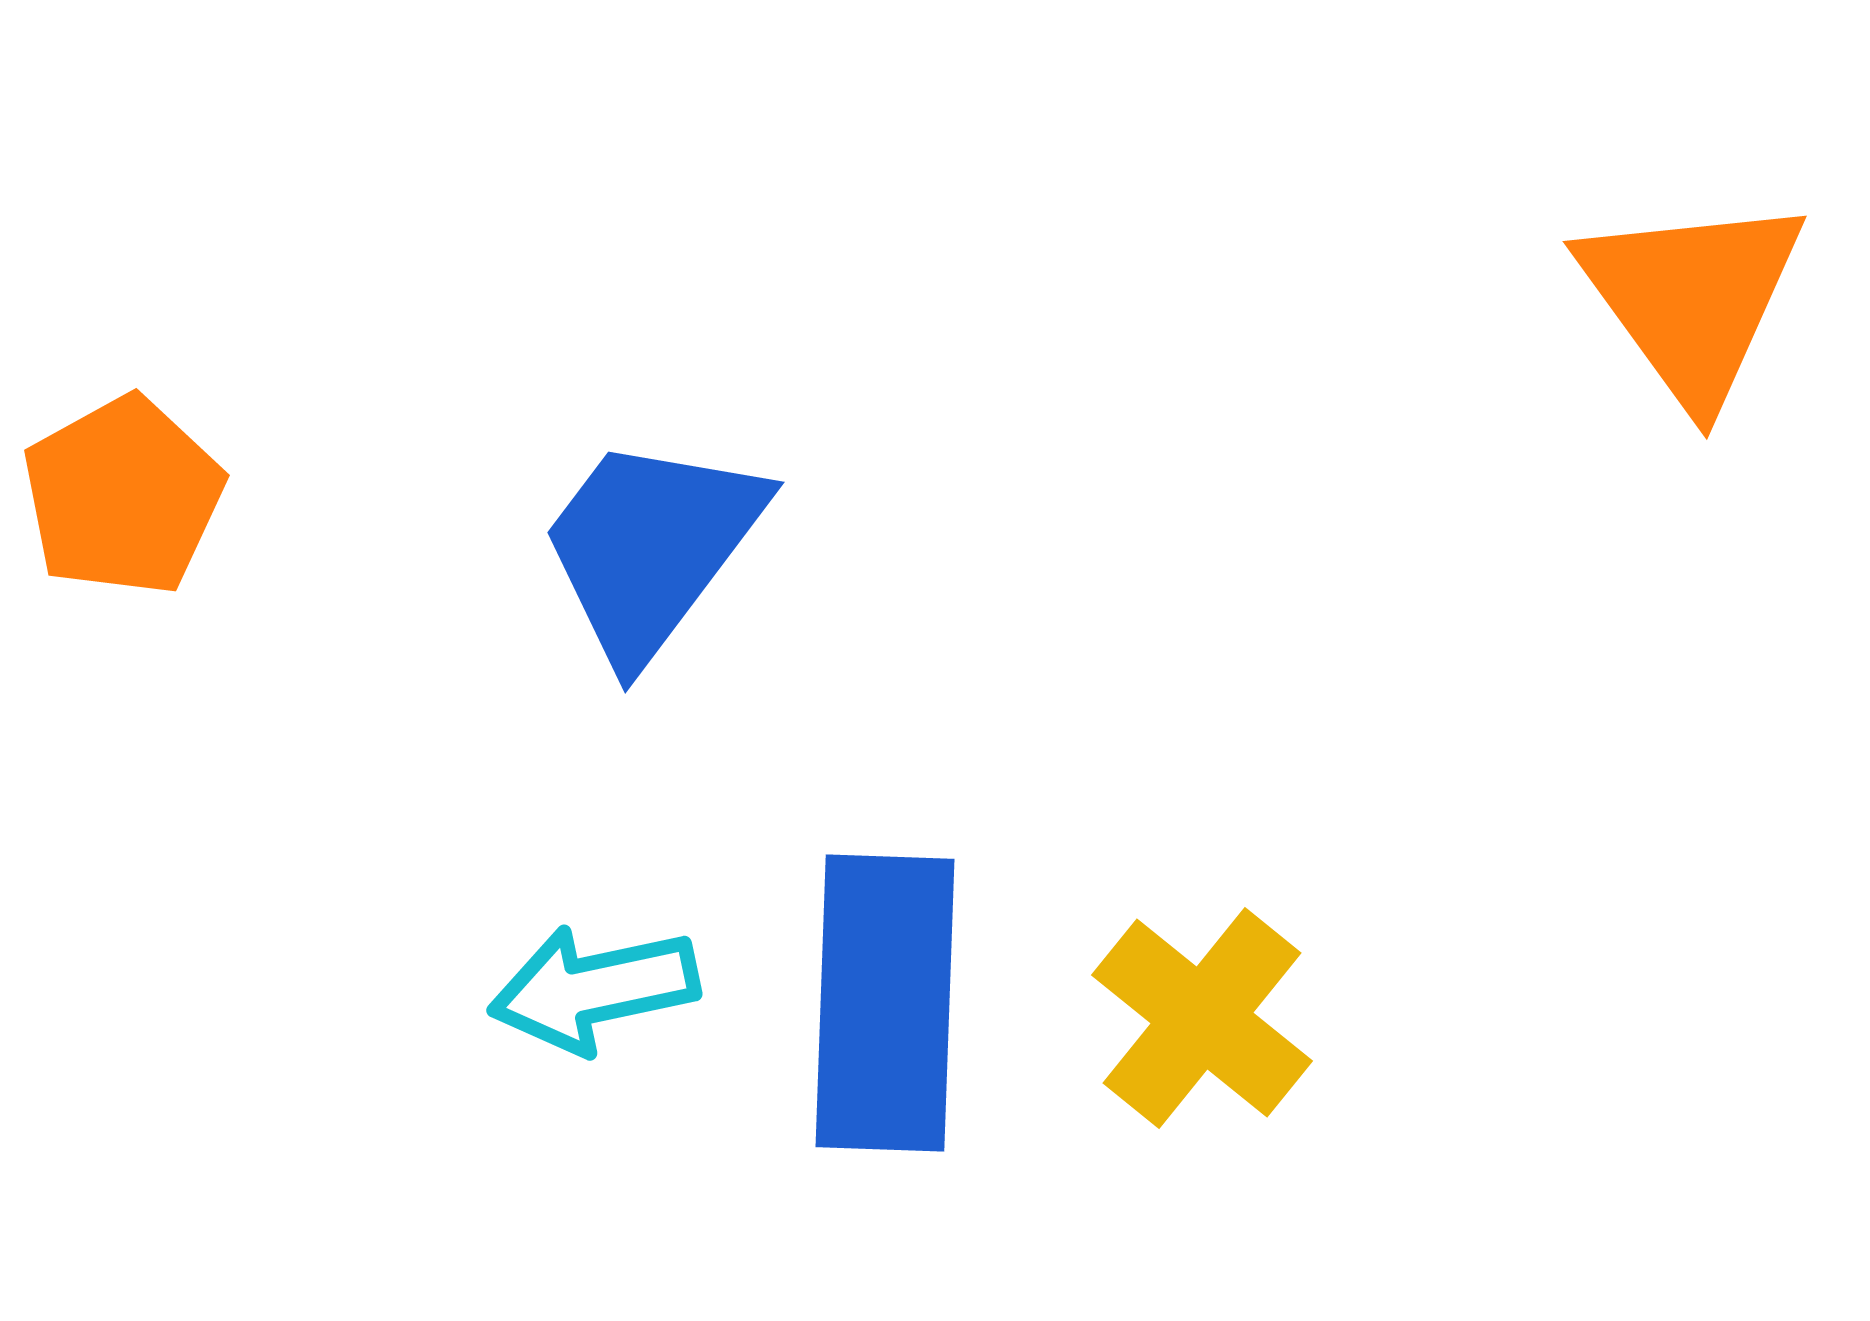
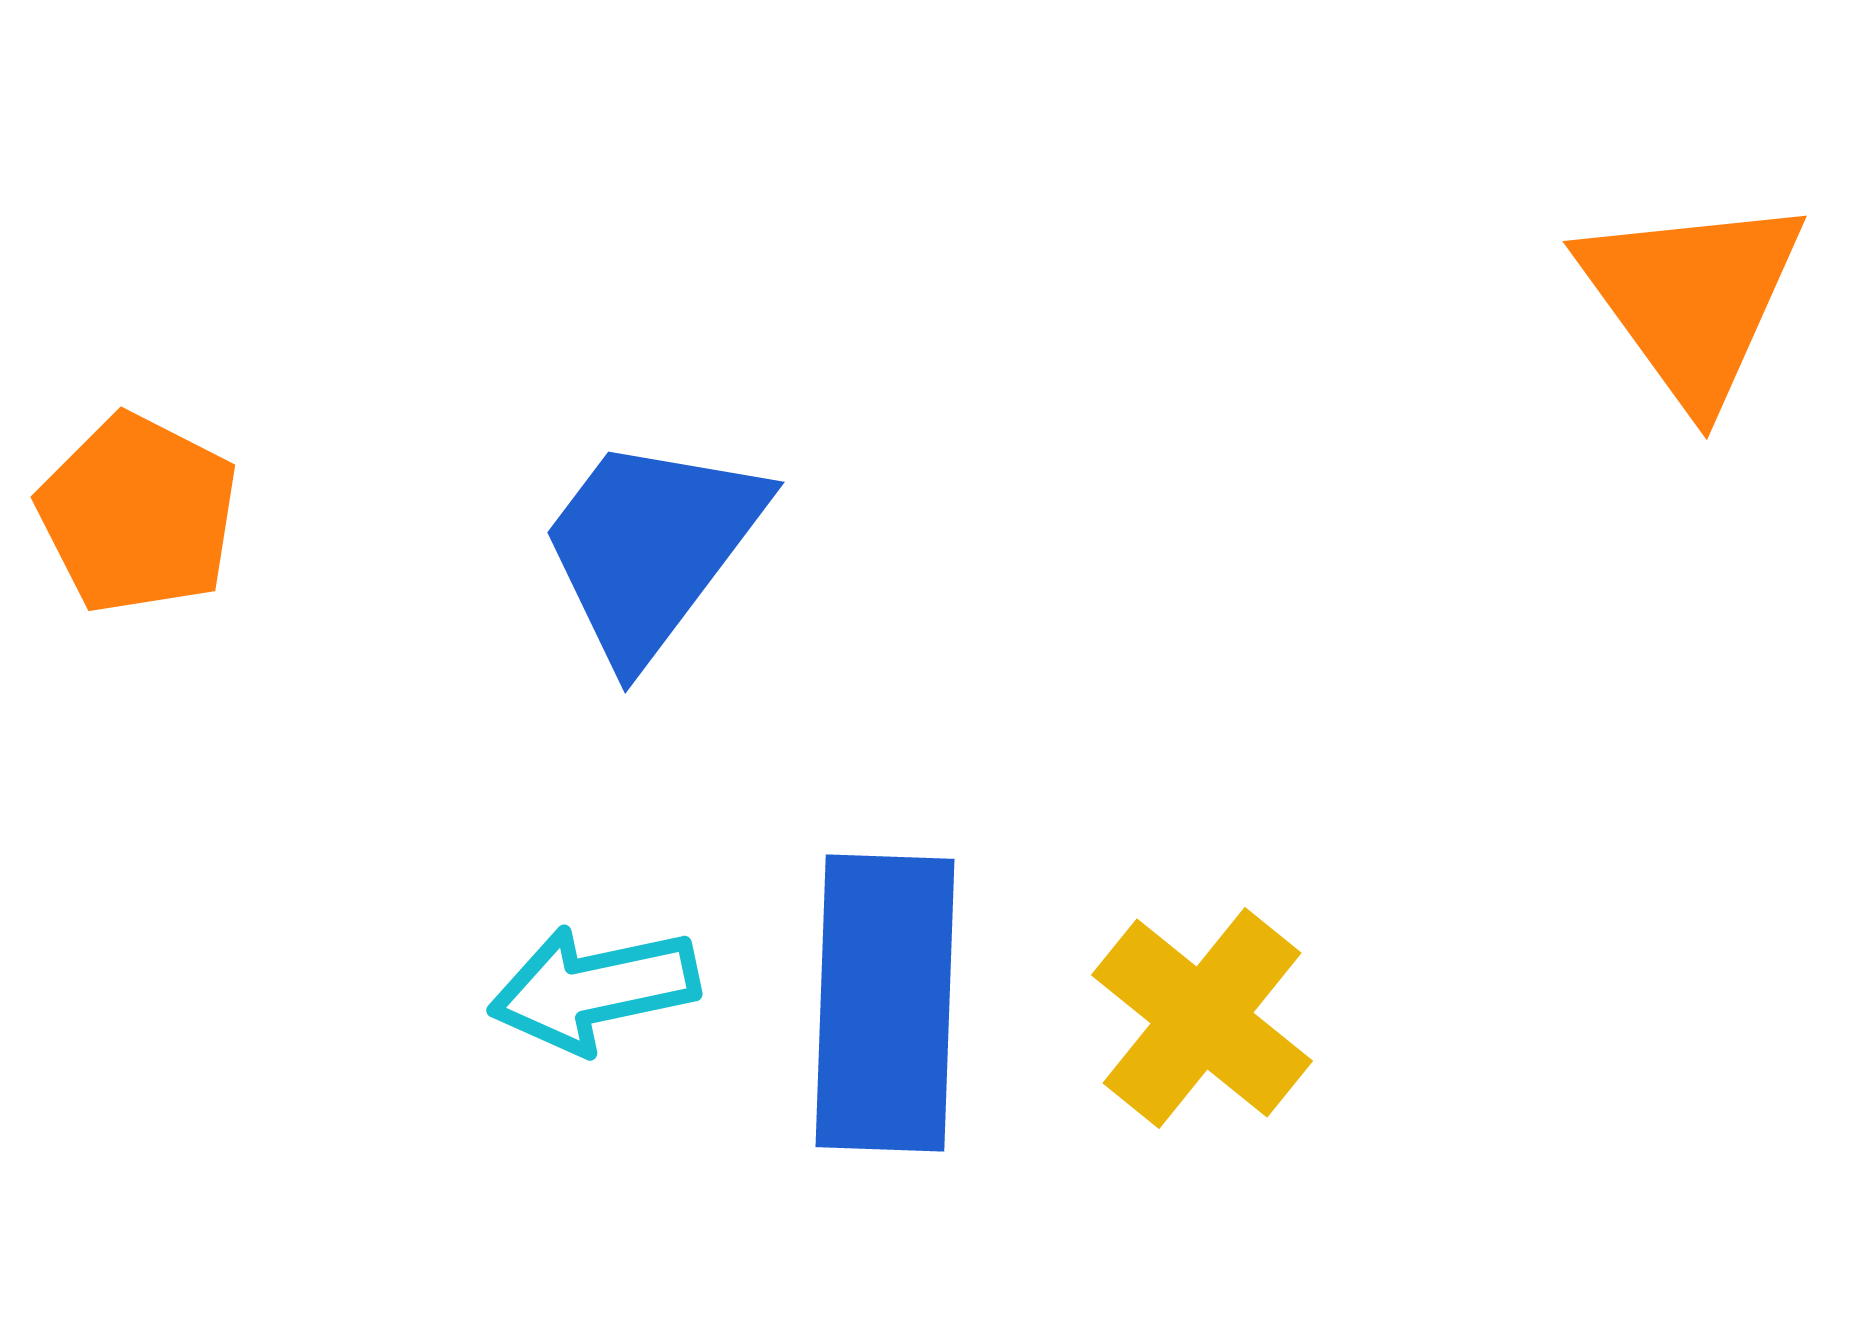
orange pentagon: moved 15 px right, 18 px down; rotated 16 degrees counterclockwise
